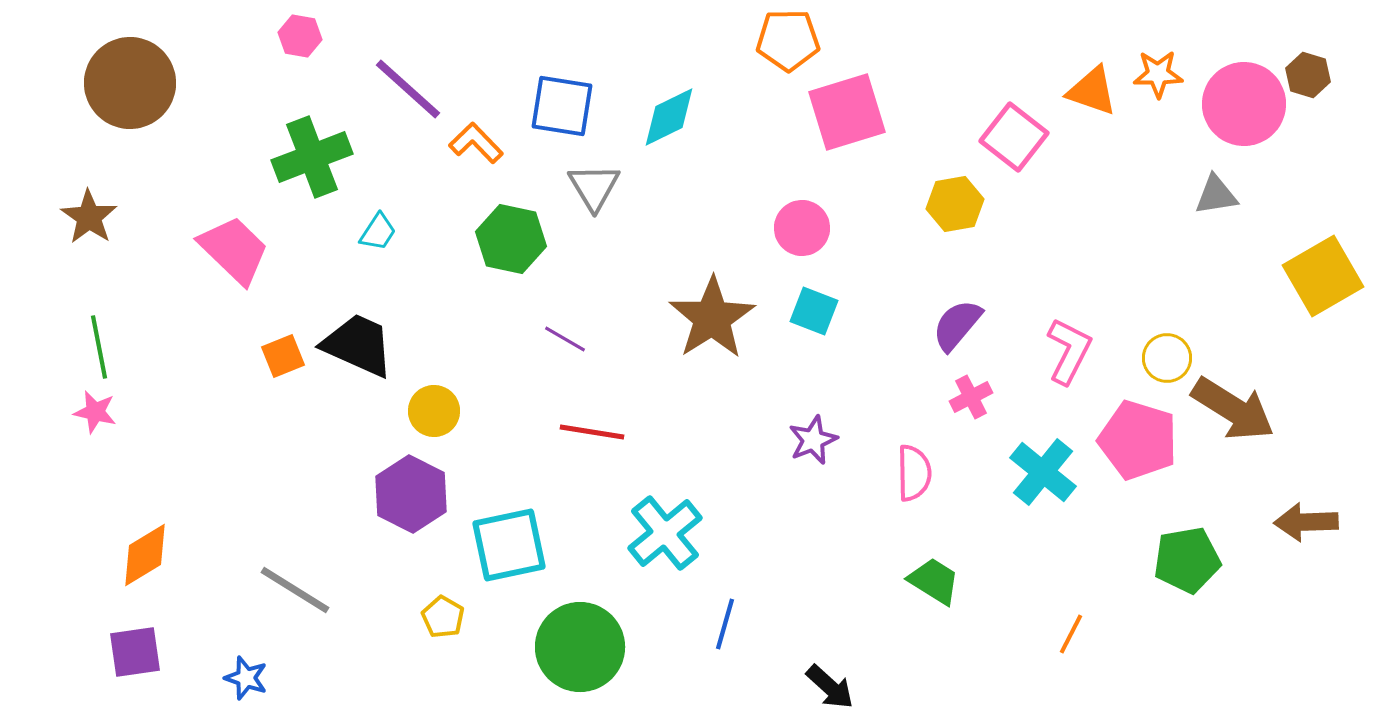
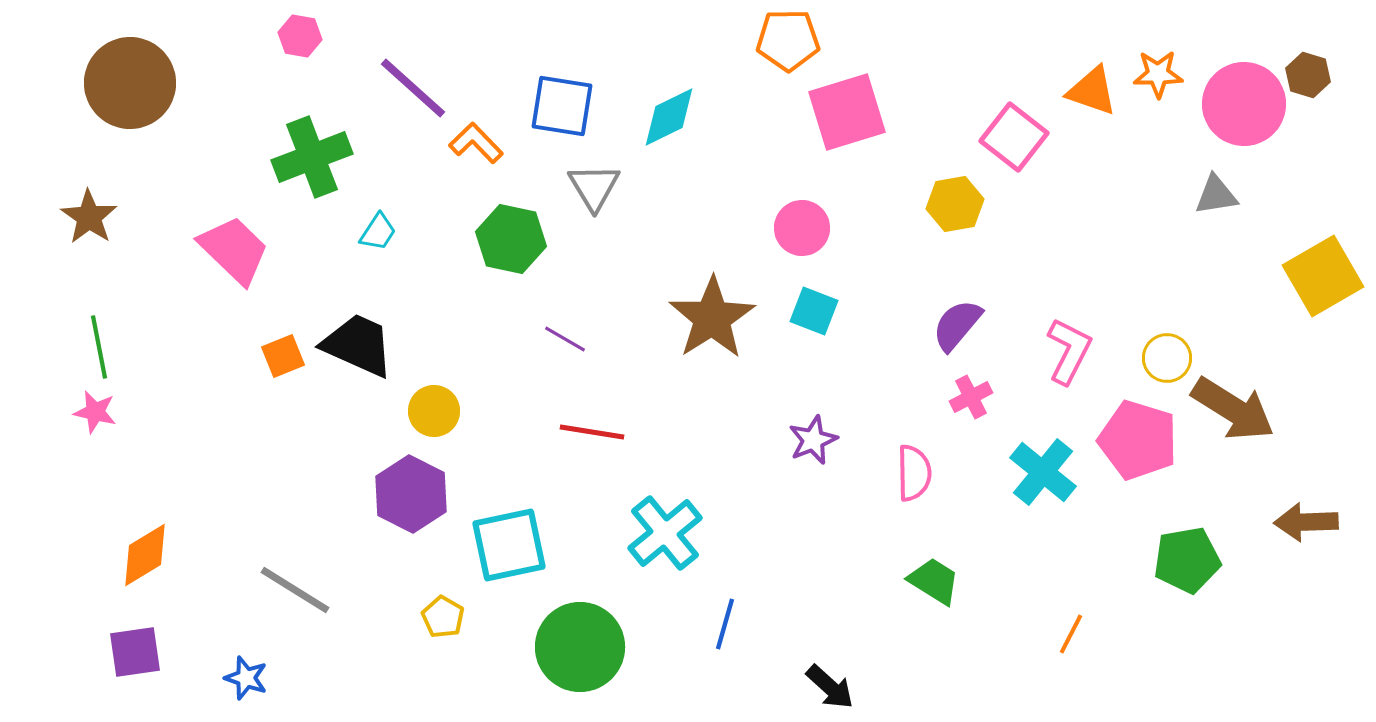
purple line at (408, 89): moved 5 px right, 1 px up
